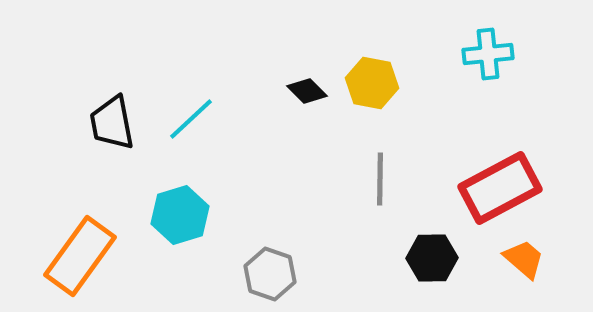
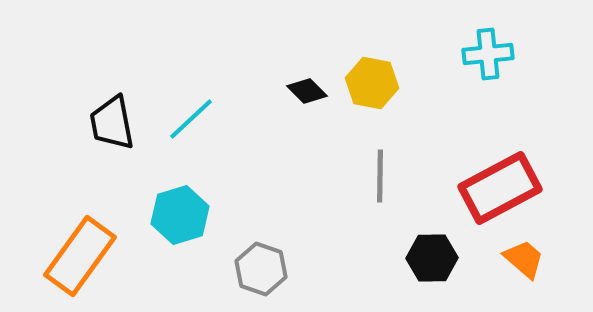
gray line: moved 3 px up
gray hexagon: moved 9 px left, 5 px up
